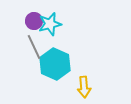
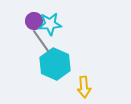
cyan star: rotated 10 degrees clockwise
gray line: moved 7 px right, 6 px up; rotated 10 degrees counterclockwise
